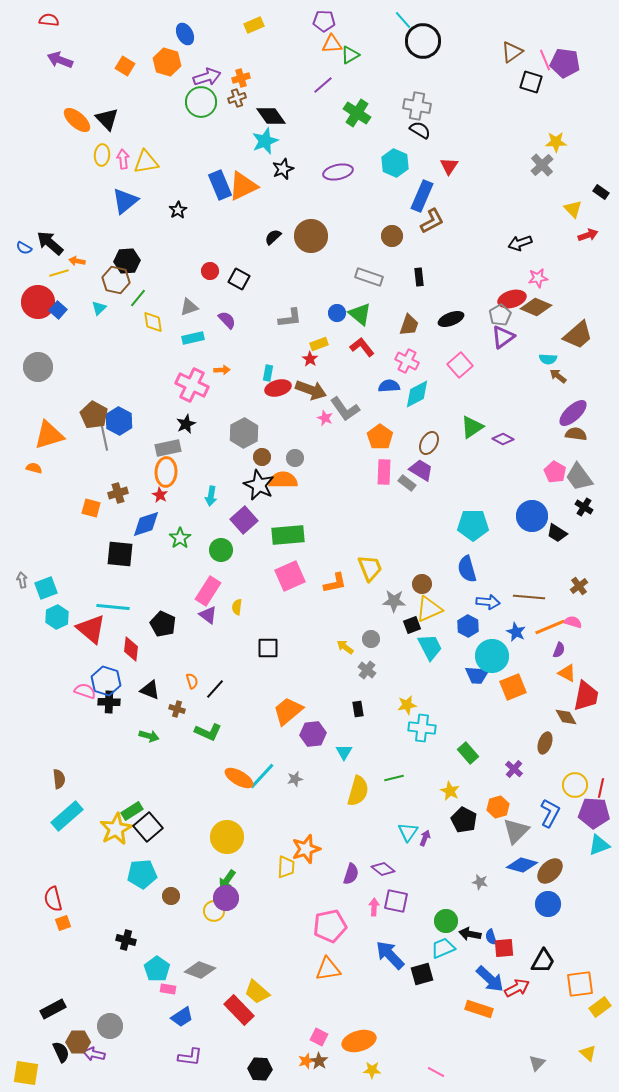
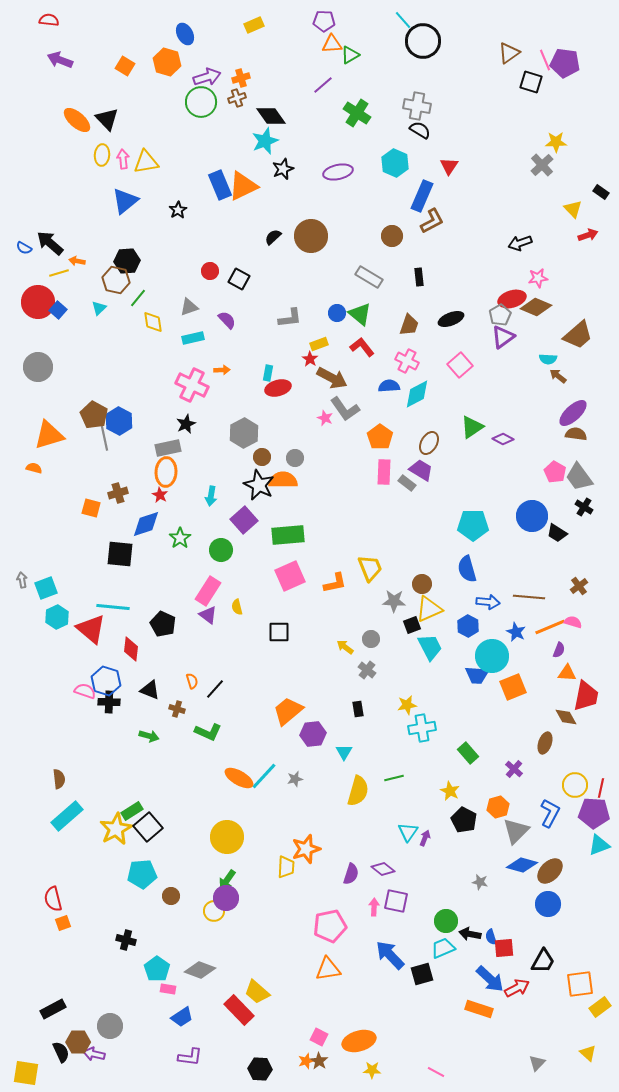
brown triangle at (512, 52): moved 3 px left, 1 px down
gray rectangle at (369, 277): rotated 12 degrees clockwise
brown arrow at (311, 390): moved 21 px right, 12 px up; rotated 8 degrees clockwise
yellow semicircle at (237, 607): rotated 21 degrees counterclockwise
black square at (268, 648): moved 11 px right, 16 px up
orange triangle at (567, 673): rotated 24 degrees counterclockwise
cyan cross at (422, 728): rotated 16 degrees counterclockwise
cyan line at (262, 776): moved 2 px right
